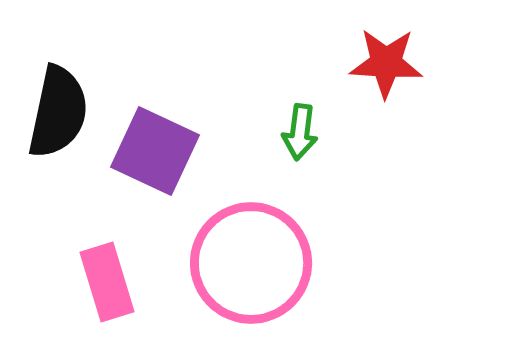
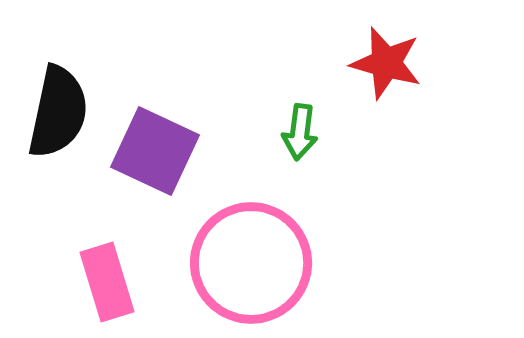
red star: rotated 12 degrees clockwise
